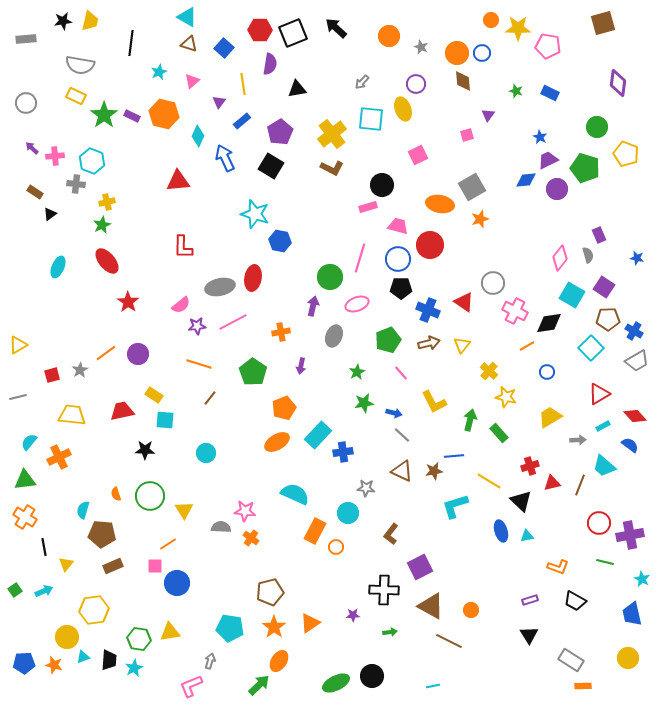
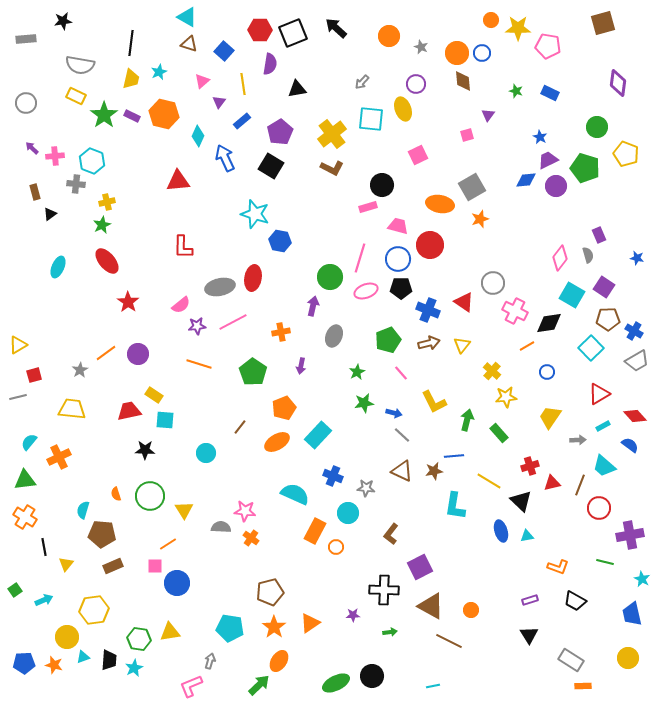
yellow trapezoid at (90, 21): moved 41 px right, 58 px down
blue square at (224, 48): moved 3 px down
pink triangle at (192, 81): moved 10 px right
purple circle at (557, 189): moved 1 px left, 3 px up
brown rectangle at (35, 192): rotated 42 degrees clockwise
pink ellipse at (357, 304): moved 9 px right, 13 px up
yellow cross at (489, 371): moved 3 px right
red square at (52, 375): moved 18 px left
yellow star at (506, 397): rotated 20 degrees counterclockwise
brown line at (210, 398): moved 30 px right, 29 px down
red trapezoid at (122, 411): moved 7 px right
yellow trapezoid at (72, 415): moved 6 px up
yellow trapezoid at (550, 417): rotated 25 degrees counterclockwise
green arrow at (470, 420): moved 3 px left
blue cross at (343, 452): moved 10 px left, 24 px down; rotated 30 degrees clockwise
cyan L-shape at (455, 506): rotated 64 degrees counterclockwise
red circle at (599, 523): moved 15 px up
cyan arrow at (44, 591): moved 9 px down
